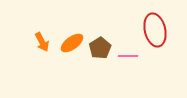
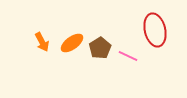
pink line: rotated 24 degrees clockwise
